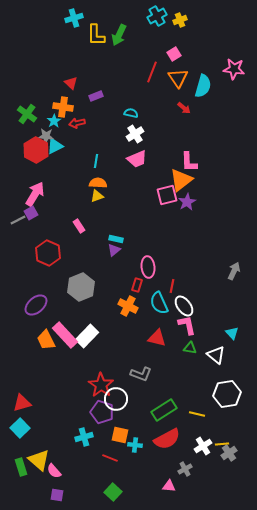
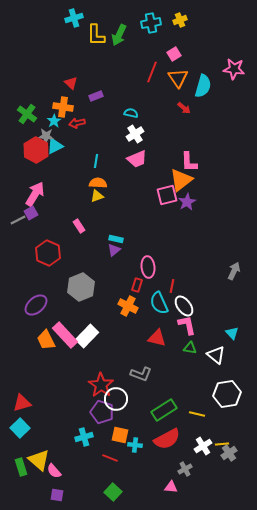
cyan cross at (157, 16): moved 6 px left, 7 px down; rotated 18 degrees clockwise
pink triangle at (169, 486): moved 2 px right, 1 px down
